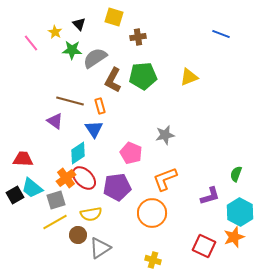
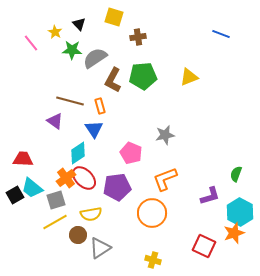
orange star: moved 4 px up
